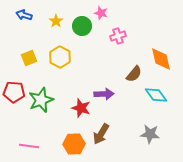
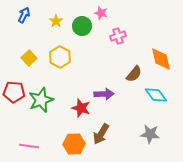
blue arrow: rotated 98 degrees clockwise
yellow square: rotated 21 degrees counterclockwise
